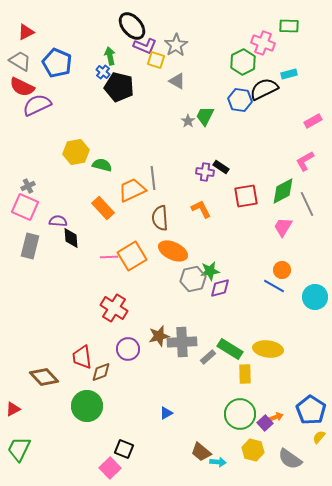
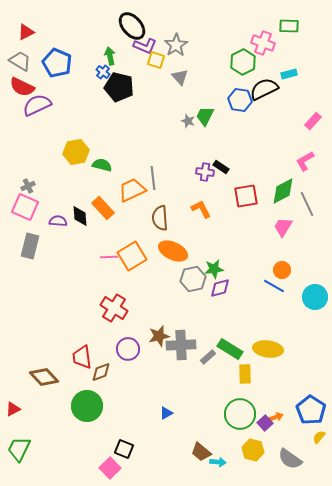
gray triangle at (177, 81): moved 3 px right, 4 px up; rotated 18 degrees clockwise
gray star at (188, 121): rotated 16 degrees counterclockwise
pink rectangle at (313, 121): rotated 18 degrees counterclockwise
black diamond at (71, 238): moved 9 px right, 22 px up
green star at (210, 271): moved 4 px right, 2 px up
gray cross at (182, 342): moved 1 px left, 3 px down
